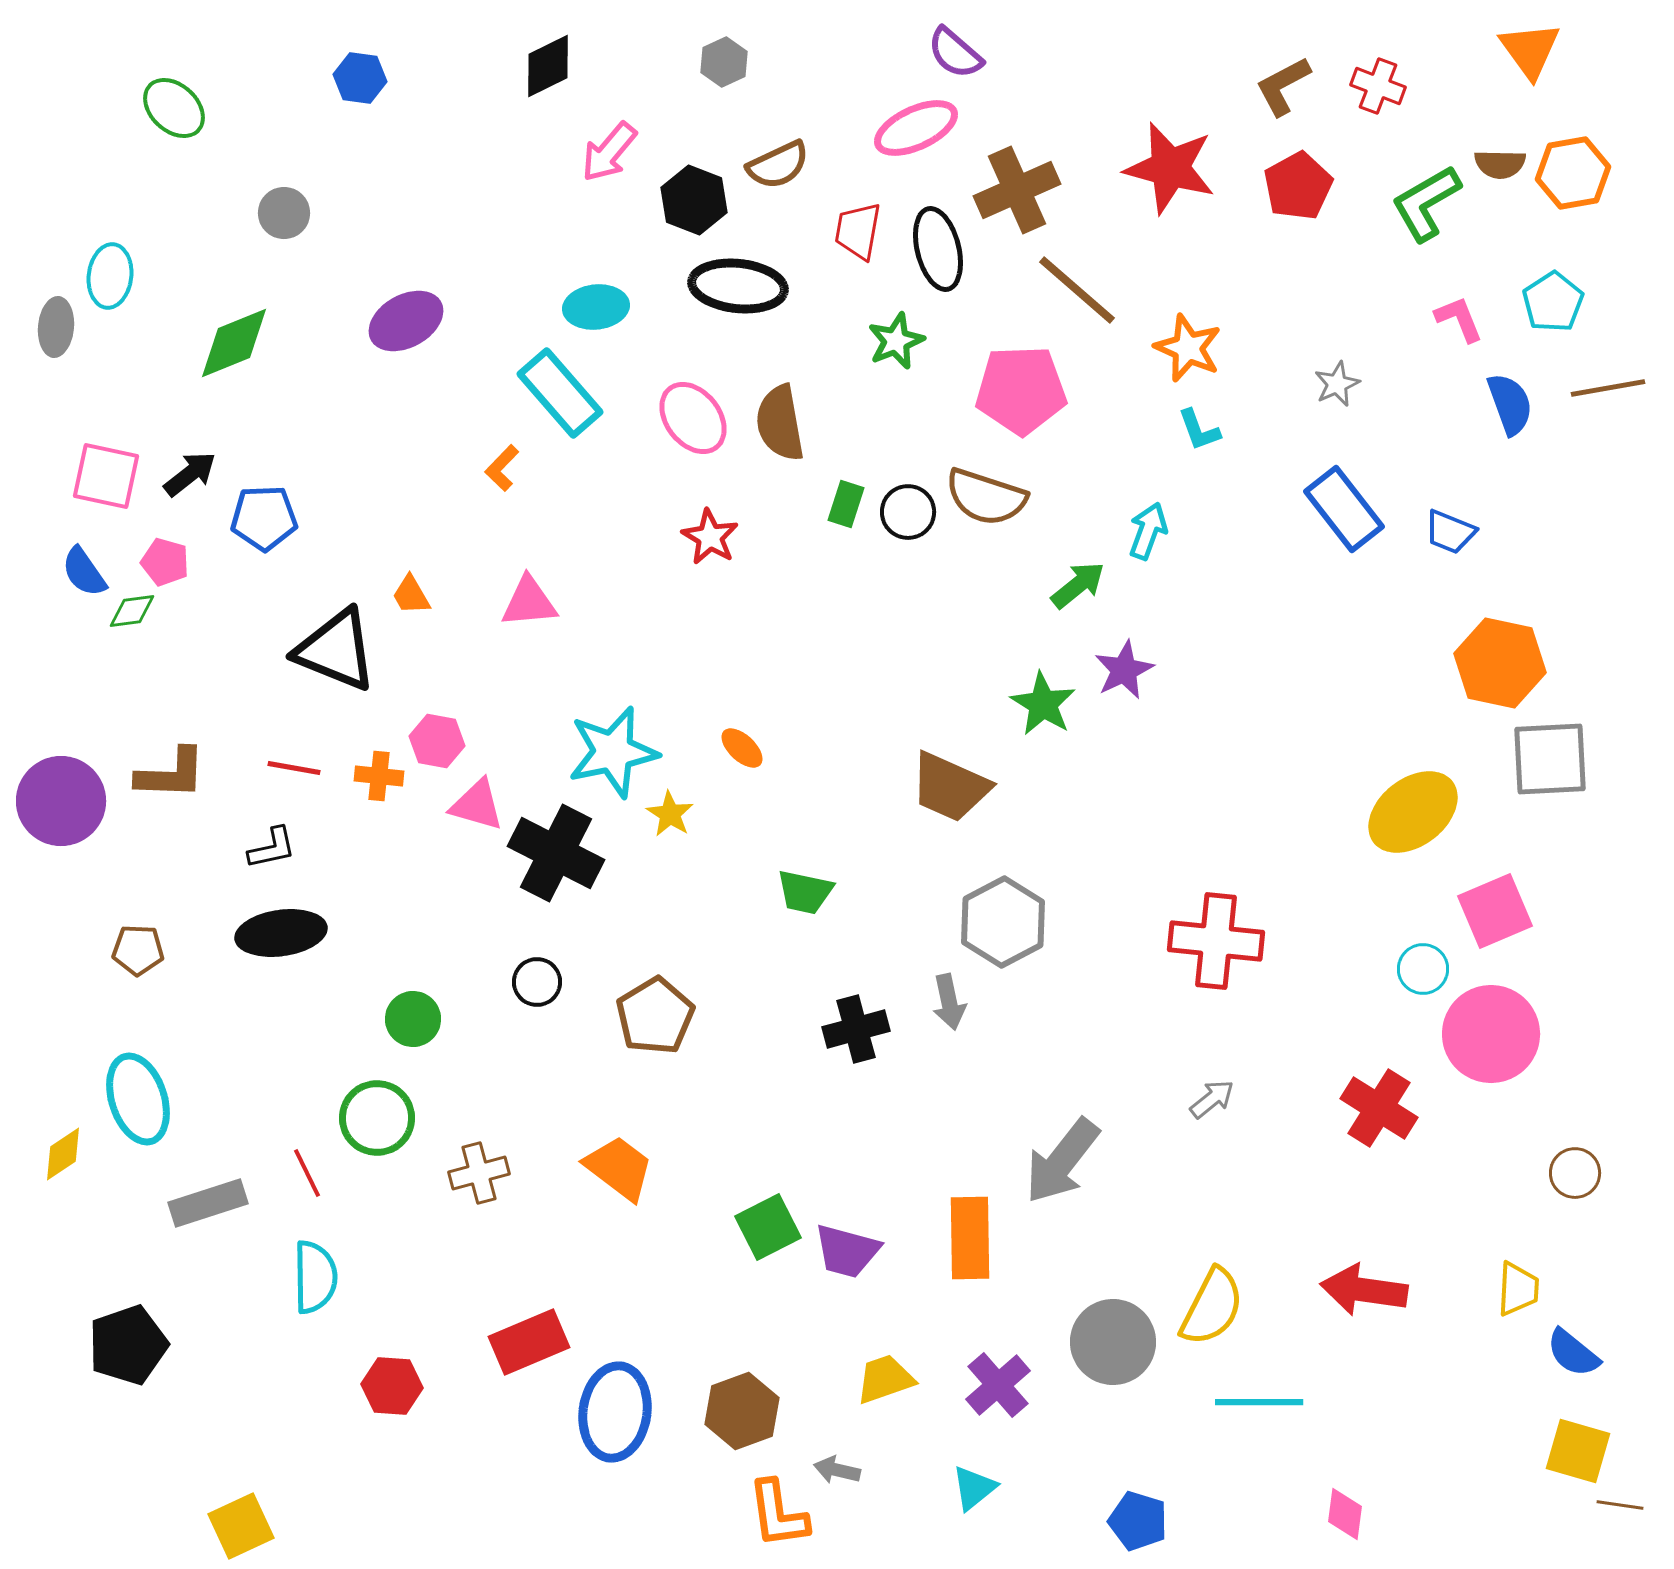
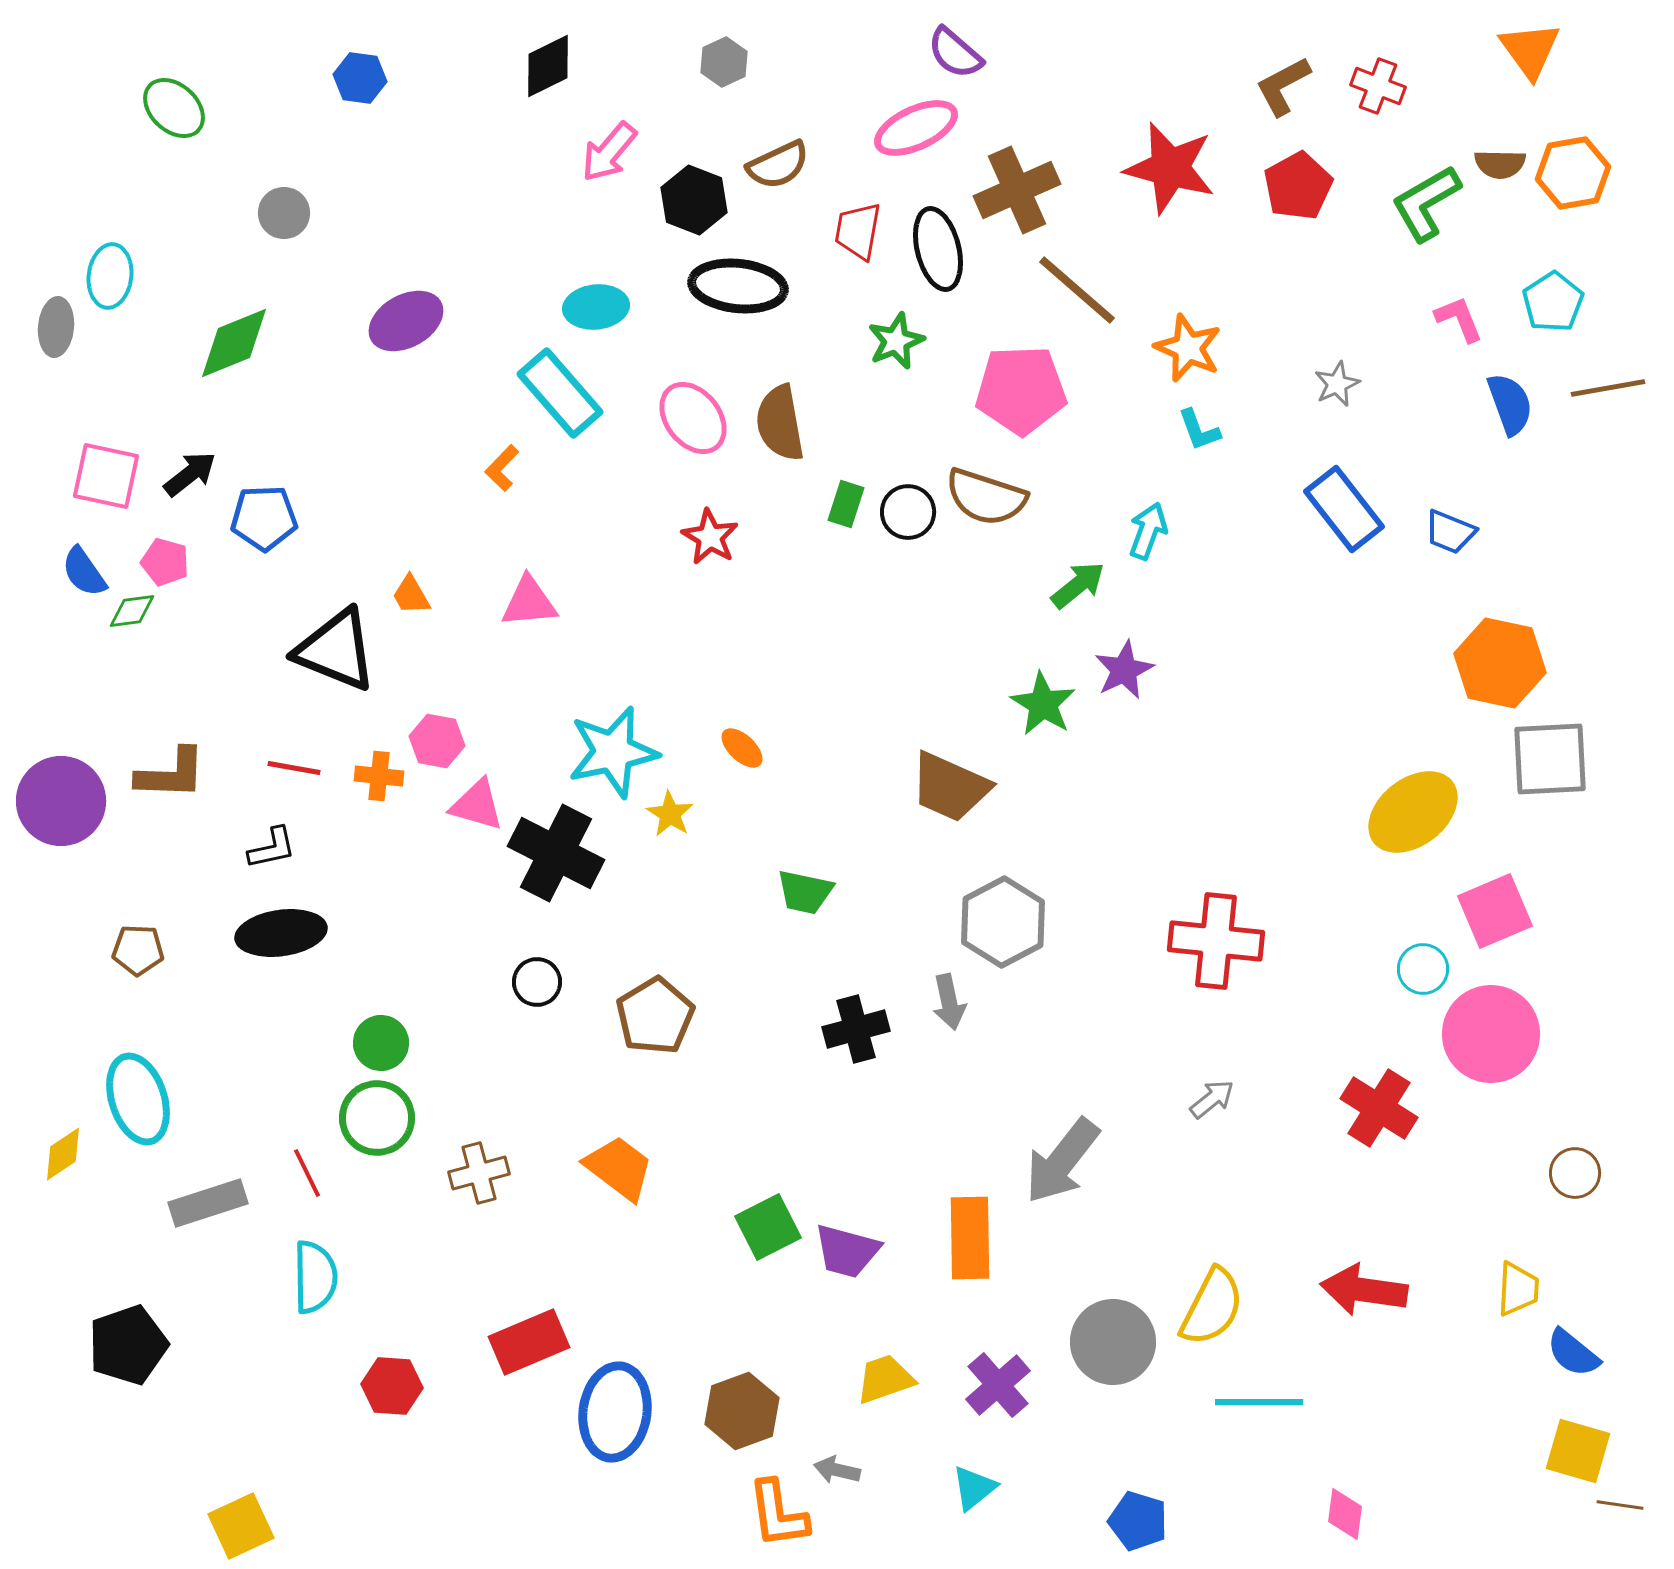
green circle at (413, 1019): moved 32 px left, 24 px down
